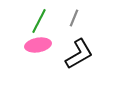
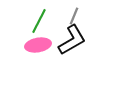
gray line: moved 2 px up
black L-shape: moved 7 px left, 14 px up
